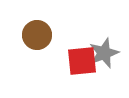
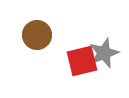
red square: rotated 8 degrees counterclockwise
